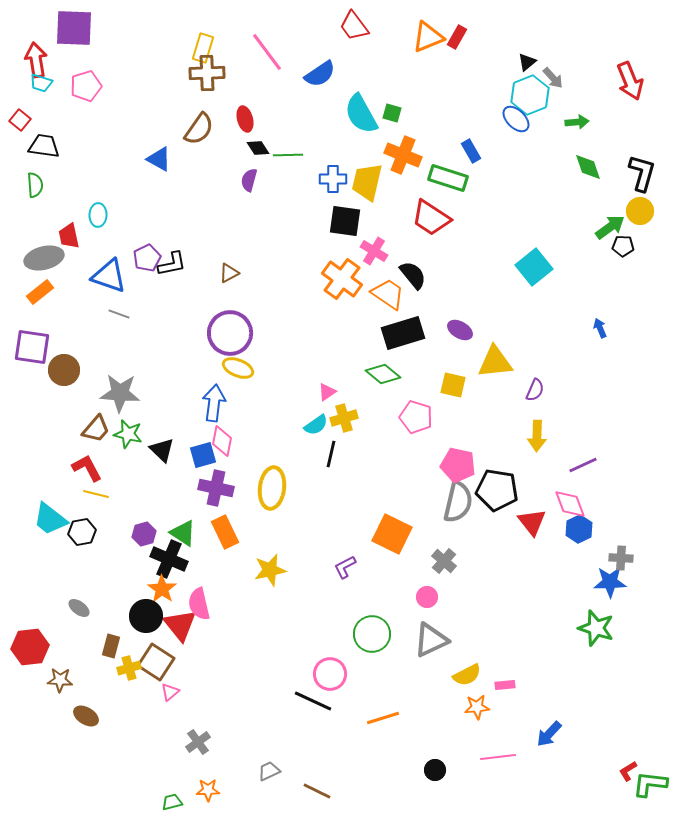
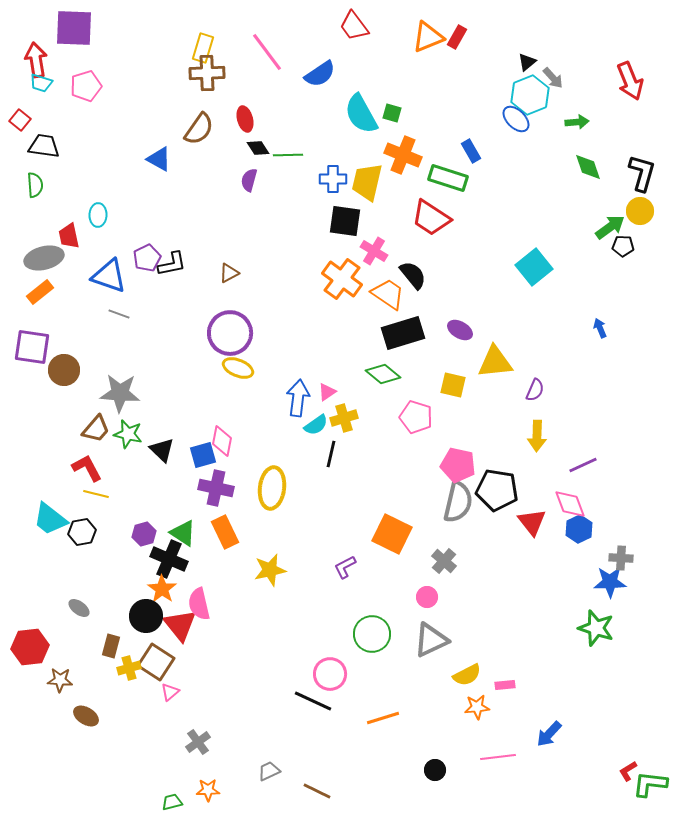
blue arrow at (214, 403): moved 84 px right, 5 px up
